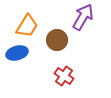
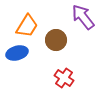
purple arrow: rotated 68 degrees counterclockwise
brown circle: moved 1 px left
red cross: moved 2 px down
